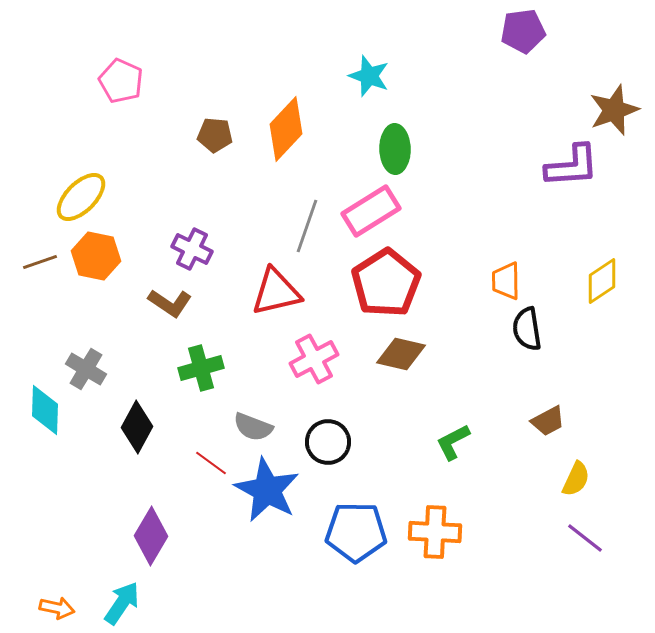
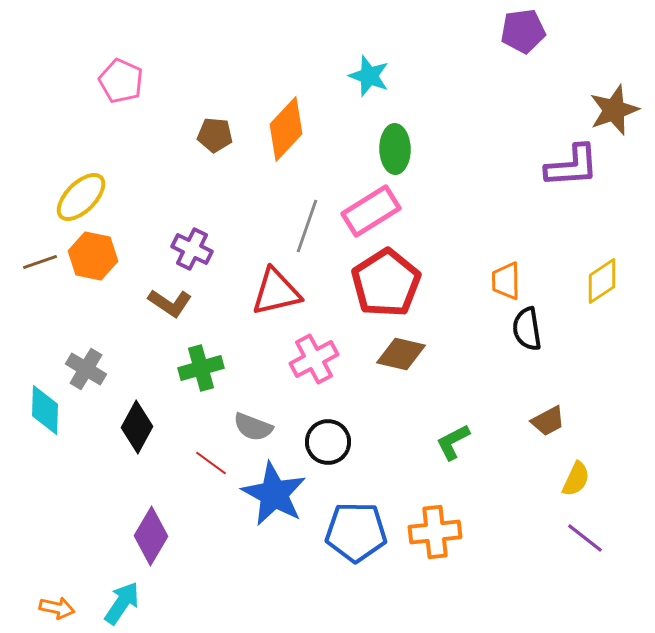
orange hexagon: moved 3 px left
blue star: moved 7 px right, 4 px down
orange cross: rotated 9 degrees counterclockwise
